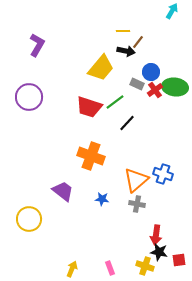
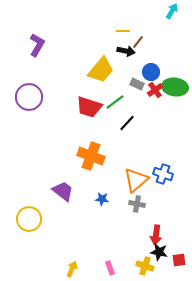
yellow trapezoid: moved 2 px down
